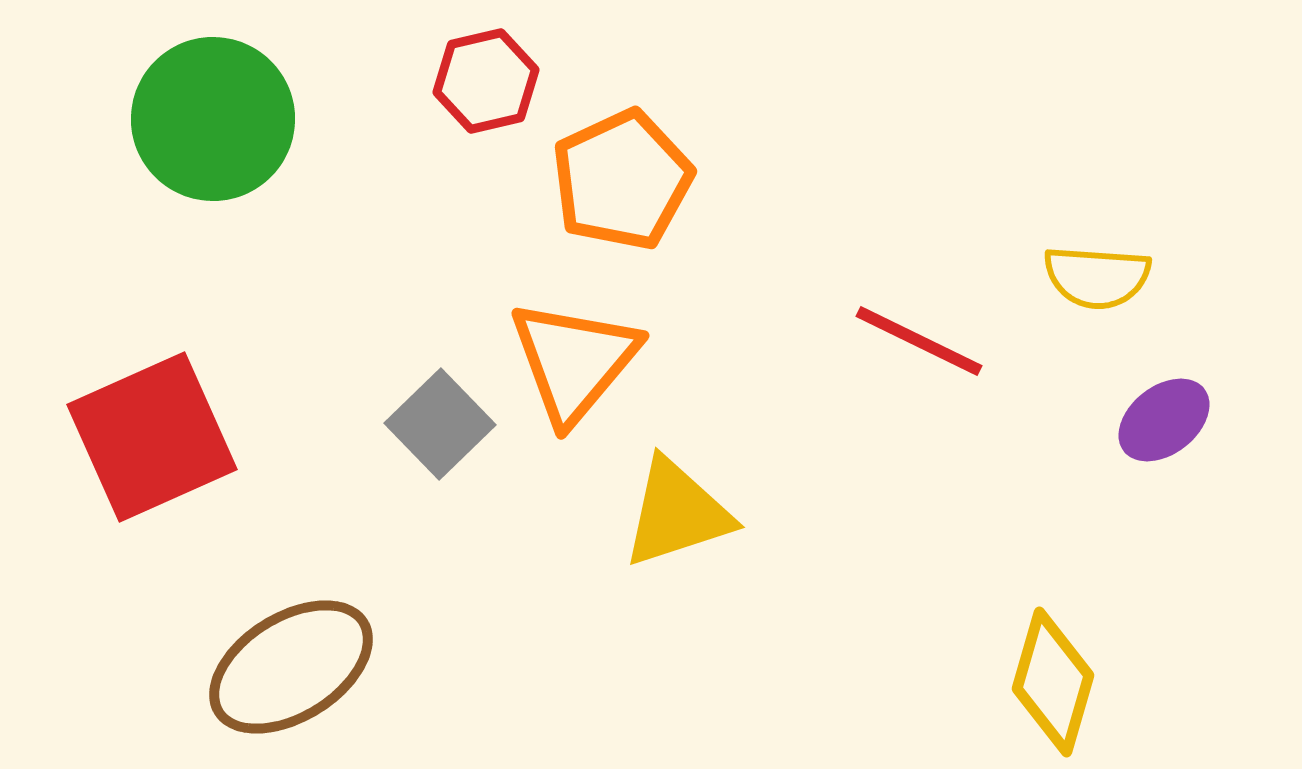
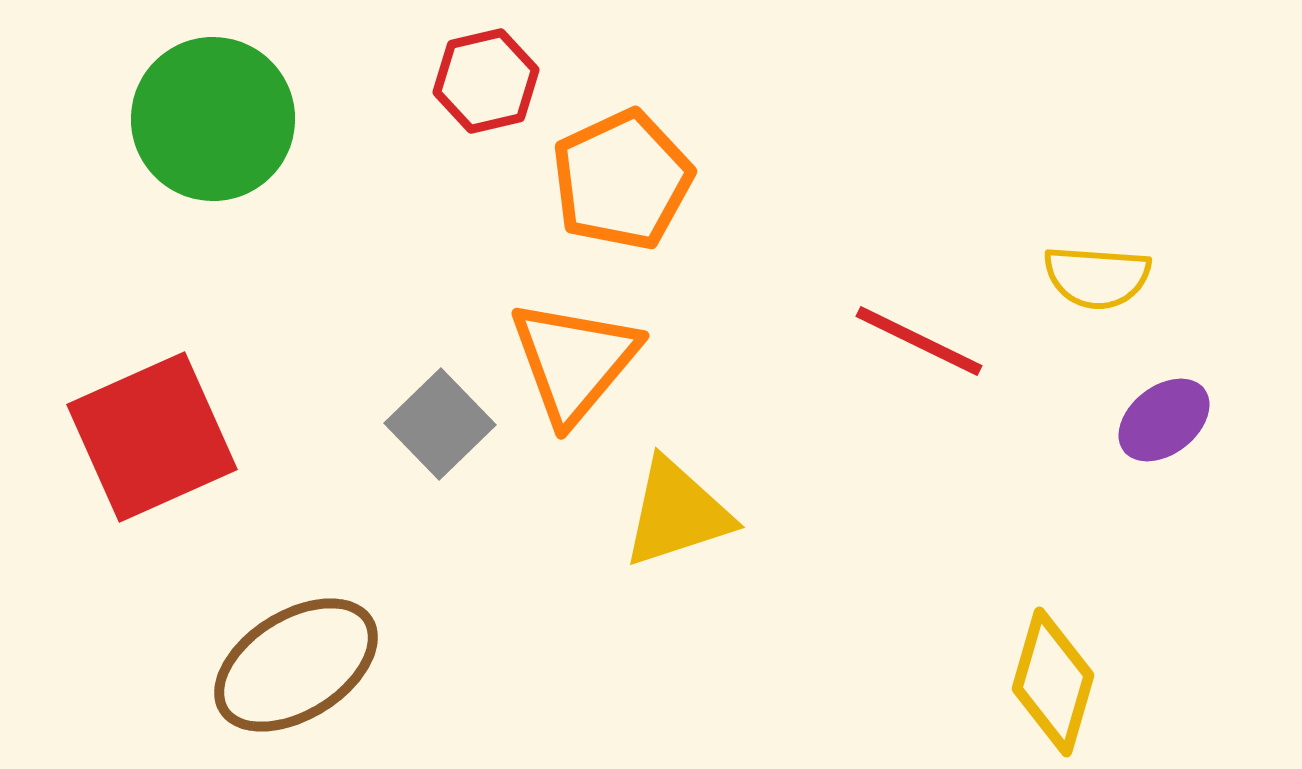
brown ellipse: moved 5 px right, 2 px up
